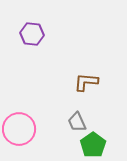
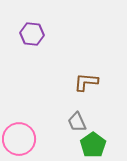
pink circle: moved 10 px down
